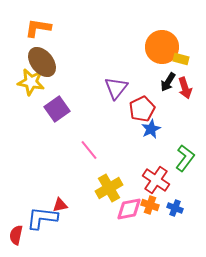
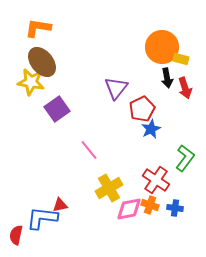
black arrow: moved 1 px left, 4 px up; rotated 42 degrees counterclockwise
blue cross: rotated 14 degrees counterclockwise
